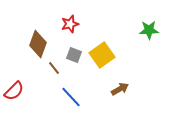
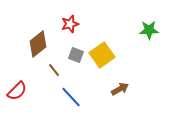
brown diamond: rotated 32 degrees clockwise
gray square: moved 2 px right
brown line: moved 2 px down
red semicircle: moved 3 px right
